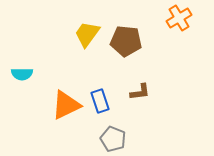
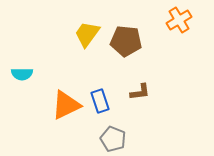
orange cross: moved 2 px down
